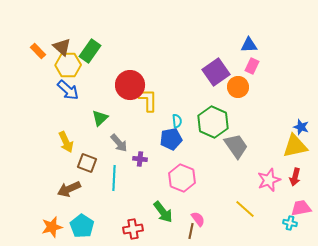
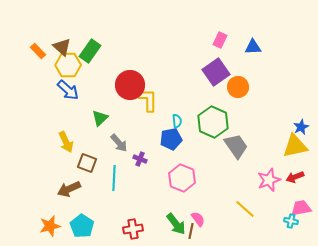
blue triangle: moved 4 px right, 2 px down
pink rectangle: moved 32 px left, 26 px up
blue star: rotated 28 degrees clockwise
purple cross: rotated 16 degrees clockwise
red arrow: rotated 54 degrees clockwise
green arrow: moved 13 px right, 12 px down
cyan cross: moved 1 px right, 2 px up
orange star: moved 2 px left, 1 px up
